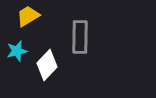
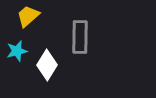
yellow trapezoid: rotated 10 degrees counterclockwise
white diamond: rotated 12 degrees counterclockwise
